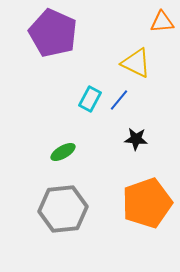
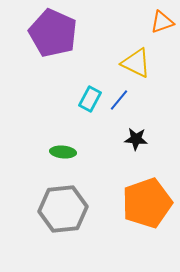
orange triangle: rotated 15 degrees counterclockwise
green ellipse: rotated 35 degrees clockwise
